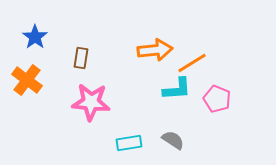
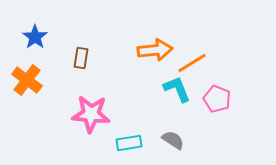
cyan L-shape: rotated 108 degrees counterclockwise
pink star: moved 12 px down
